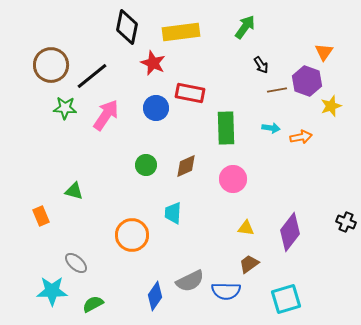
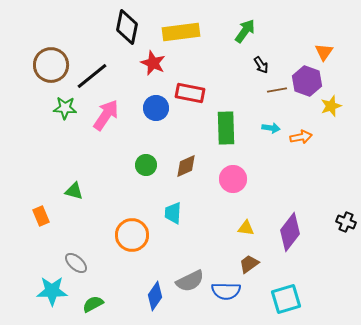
green arrow: moved 4 px down
